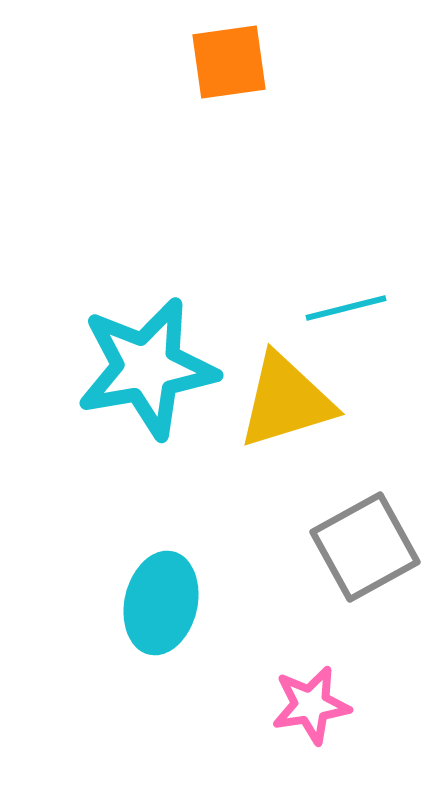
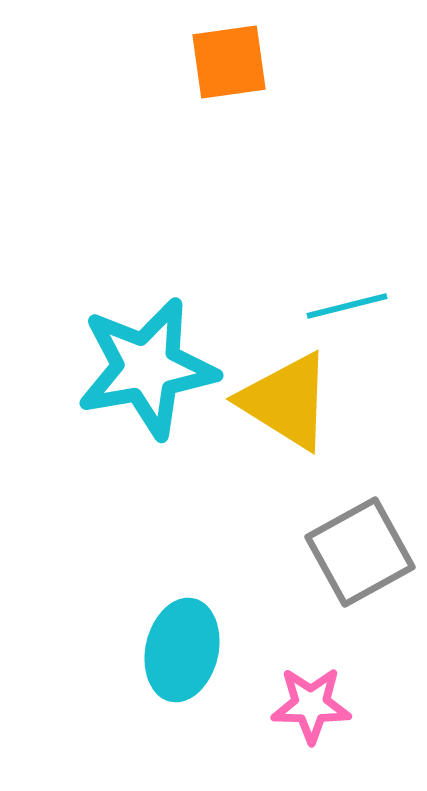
cyan line: moved 1 px right, 2 px up
yellow triangle: rotated 49 degrees clockwise
gray square: moved 5 px left, 5 px down
cyan ellipse: moved 21 px right, 47 px down
pink star: rotated 10 degrees clockwise
